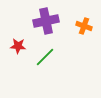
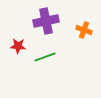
orange cross: moved 4 px down
green line: rotated 25 degrees clockwise
